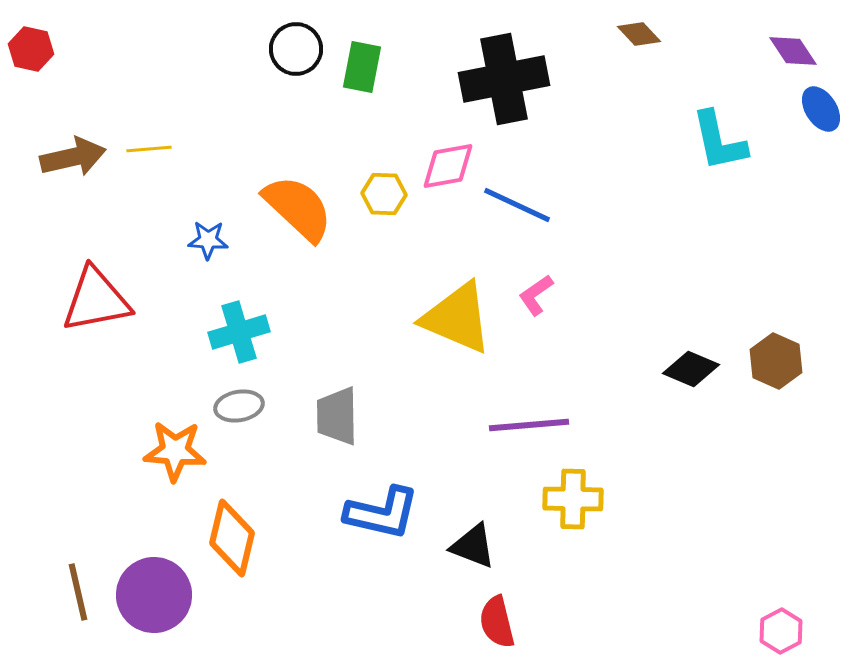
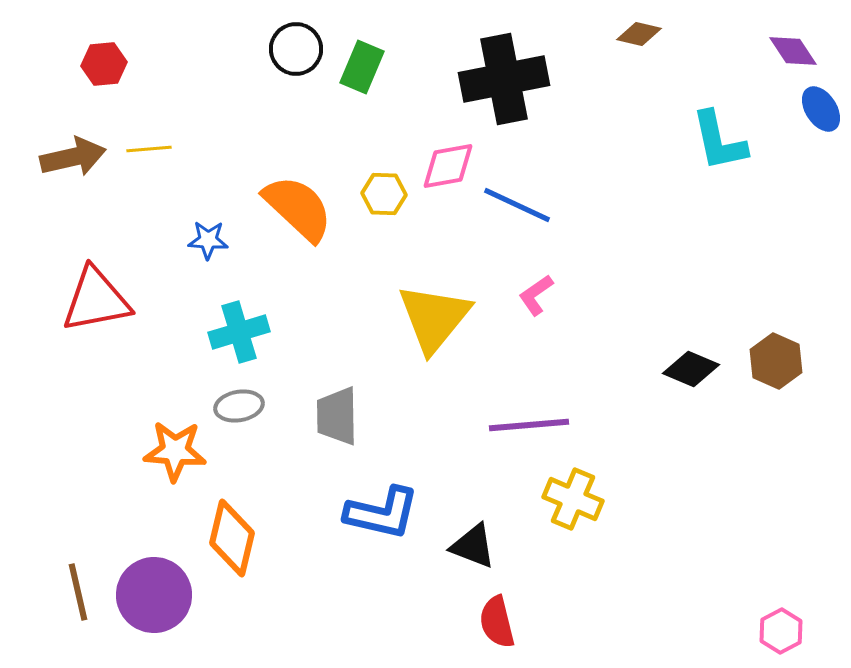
brown diamond: rotated 33 degrees counterclockwise
red hexagon: moved 73 px right, 15 px down; rotated 18 degrees counterclockwise
green rectangle: rotated 12 degrees clockwise
yellow triangle: moved 23 px left; rotated 46 degrees clockwise
yellow cross: rotated 22 degrees clockwise
